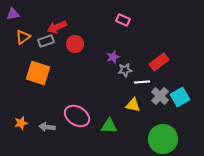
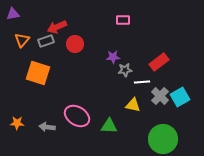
pink rectangle: rotated 24 degrees counterclockwise
orange triangle: moved 1 px left, 3 px down; rotated 14 degrees counterclockwise
purple star: rotated 16 degrees clockwise
orange star: moved 4 px left; rotated 16 degrees clockwise
